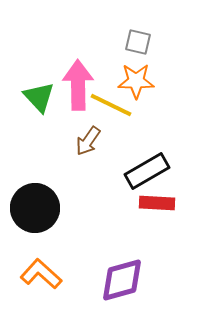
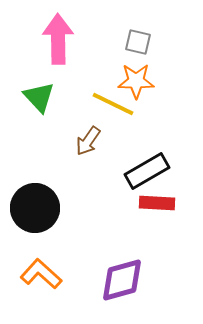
pink arrow: moved 20 px left, 46 px up
yellow line: moved 2 px right, 1 px up
